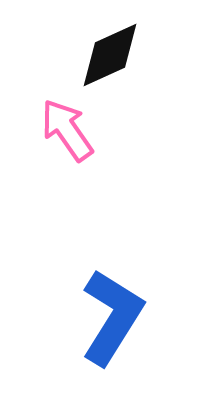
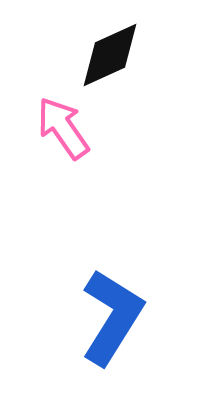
pink arrow: moved 4 px left, 2 px up
